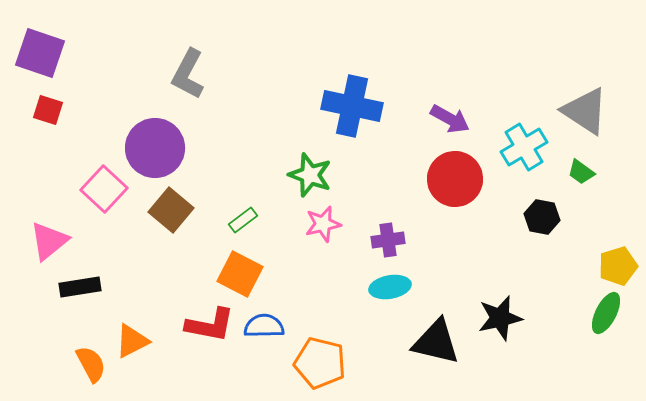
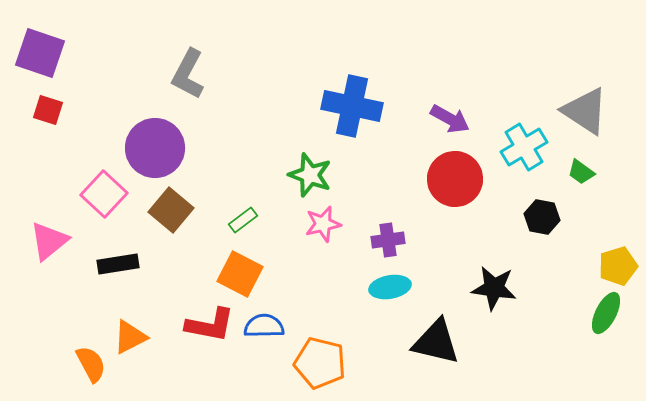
pink square: moved 5 px down
black rectangle: moved 38 px right, 23 px up
black star: moved 6 px left, 30 px up; rotated 21 degrees clockwise
orange triangle: moved 2 px left, 4 px up
